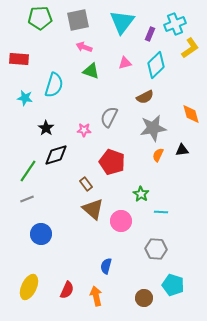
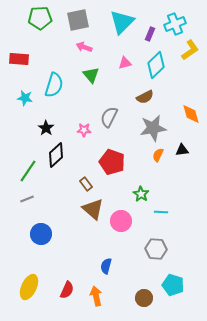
cyan triangle: rotated 8 degrees clockwise
yellow L-shape: moved 2 px down
green triangle: moved 4 px down; rotated 30 degrees clockwise
black diamond: rotated 25 degrees counterclockwise
